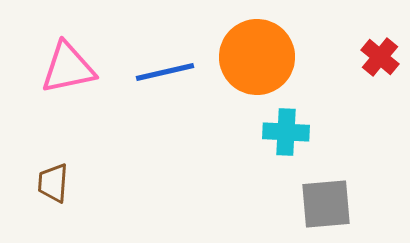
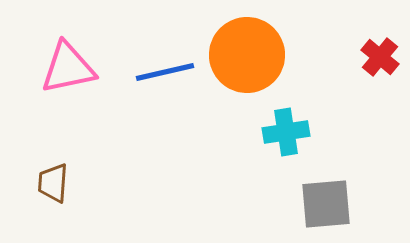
orange circle: moved 10 px left, 2 px up
cyan cross: rotated 12 degrees counterclockwise
